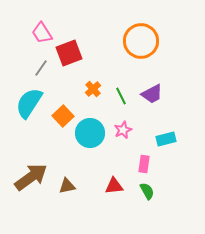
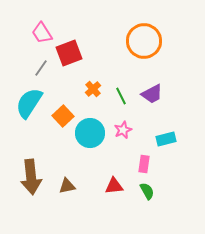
orange circle: moved 3 px right
brown arrow: rotated 120 degrees clockwise
